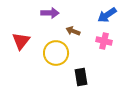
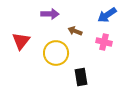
purple arrow: moved 1 px down
brown arrow: moved 2 px right
pink cross: moved 1 px down
